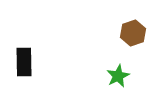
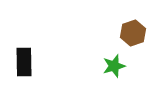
green star: moved 4 px left, 10 px up; rotated 10 degrees clockwise
